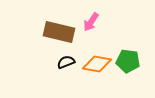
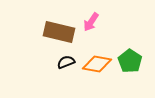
green pentagon: moved 2 px right; rotated 25 degrees clockwise
